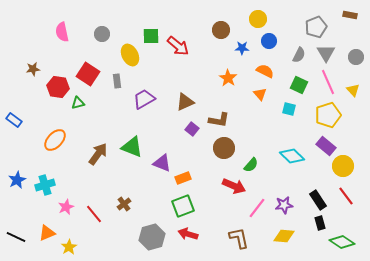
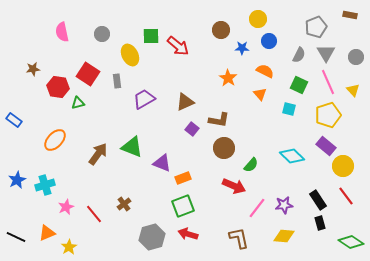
green diamond at (342, 242): moved 9 px right
